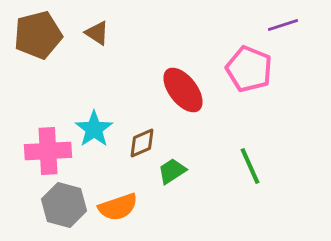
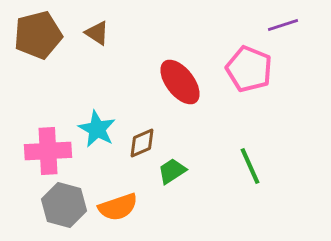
red ellipse: moved 3 px left, 8 px up
cyan star: moved 3 px right; rotated 9 degrees counterclockwise
